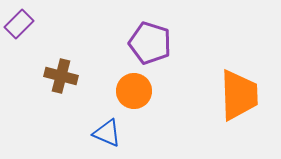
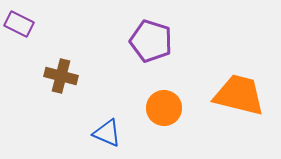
purple rectangle: rotated 72 degrees clockwise
purple pentagon: moved 1 px right, 2 px up
orange circle: moved 30 px right, 17 px down
orange trapezoid: rotated 74 degrees counterclockwise
